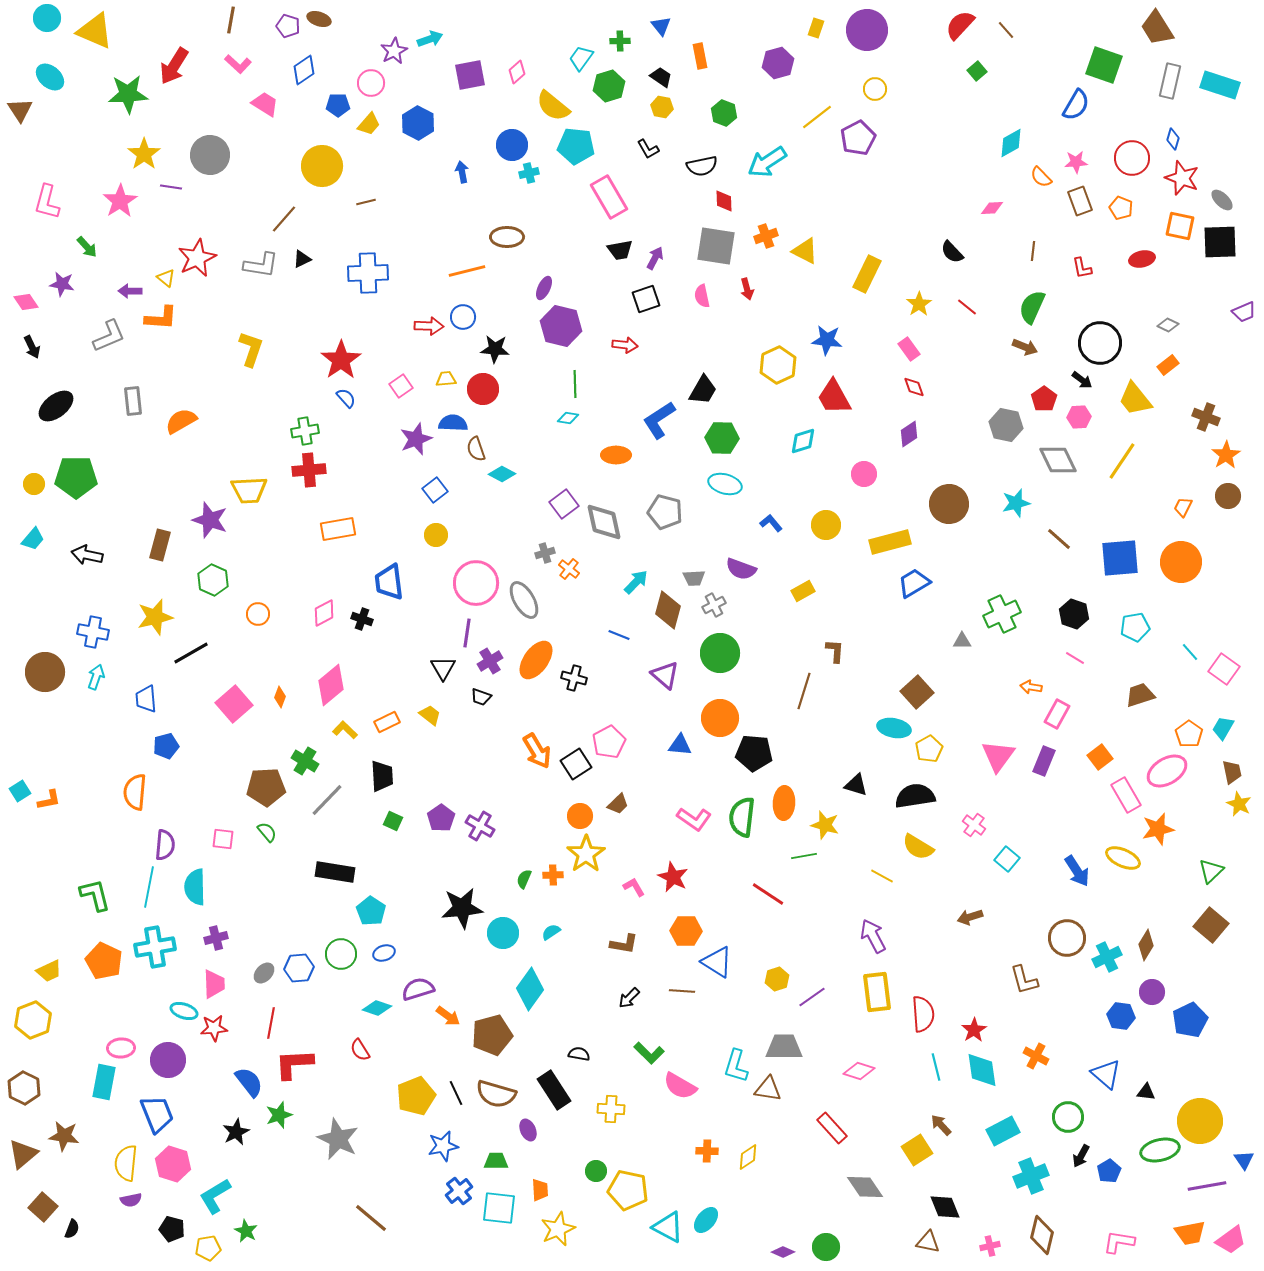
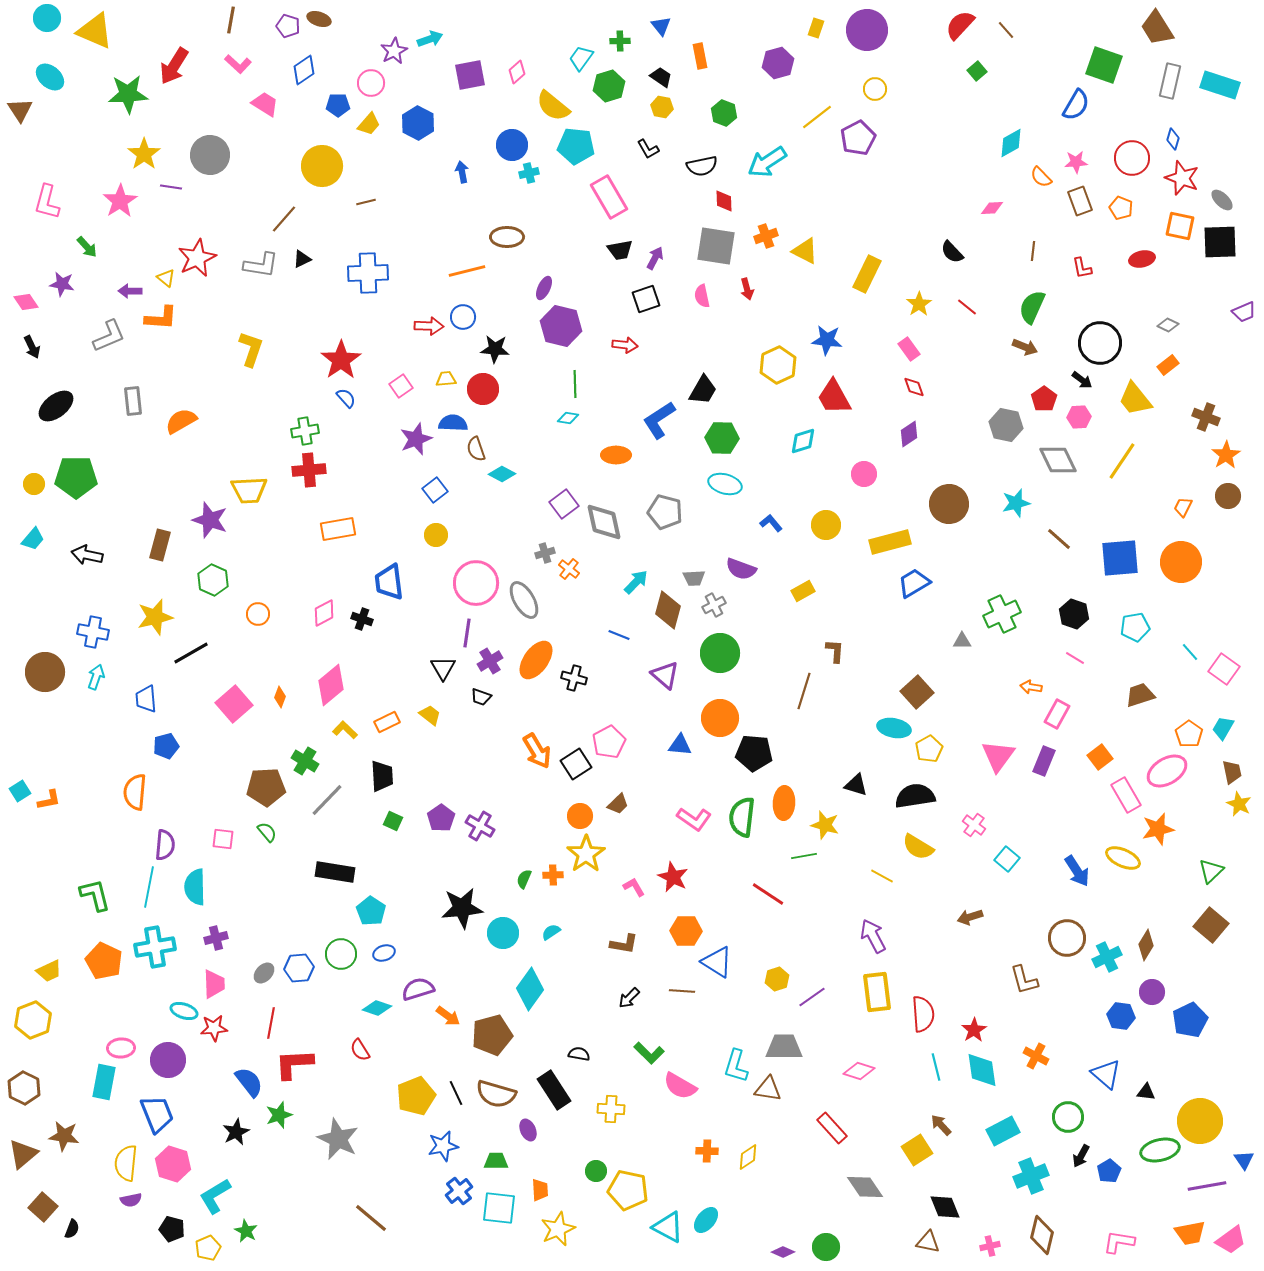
yellow pentagon at (208, 1248): rotated 15 degrees counterclockwise
